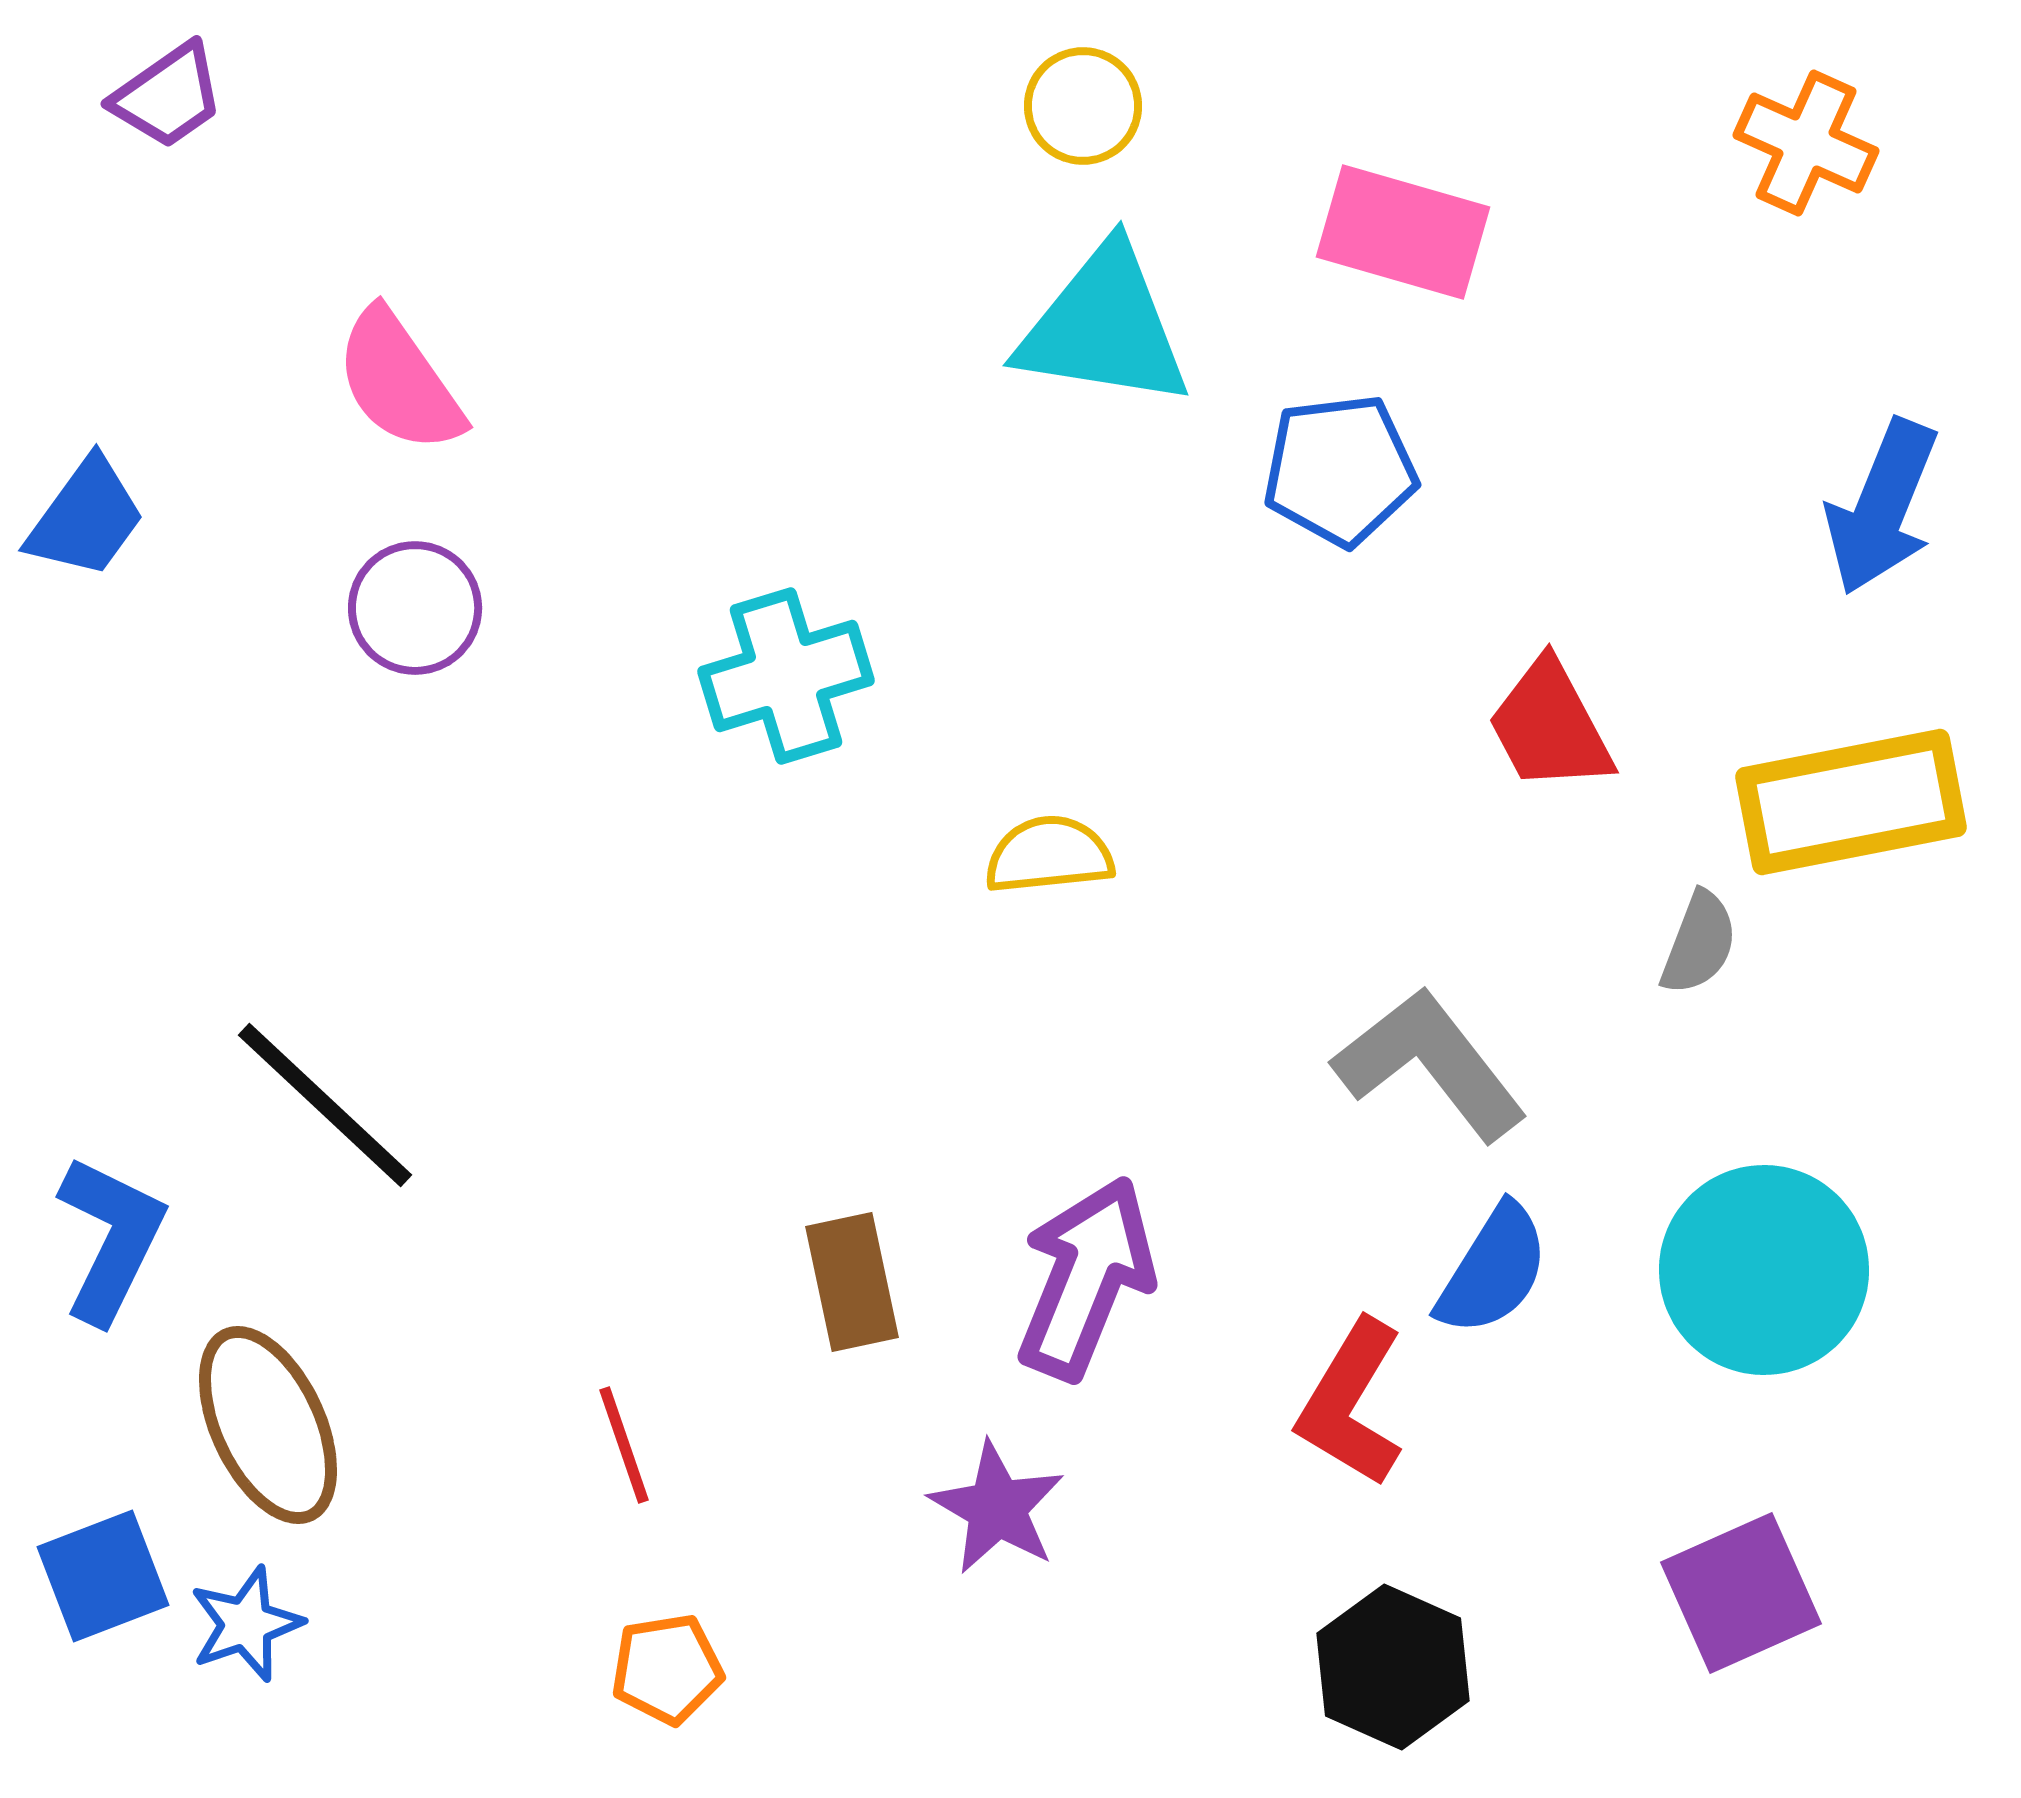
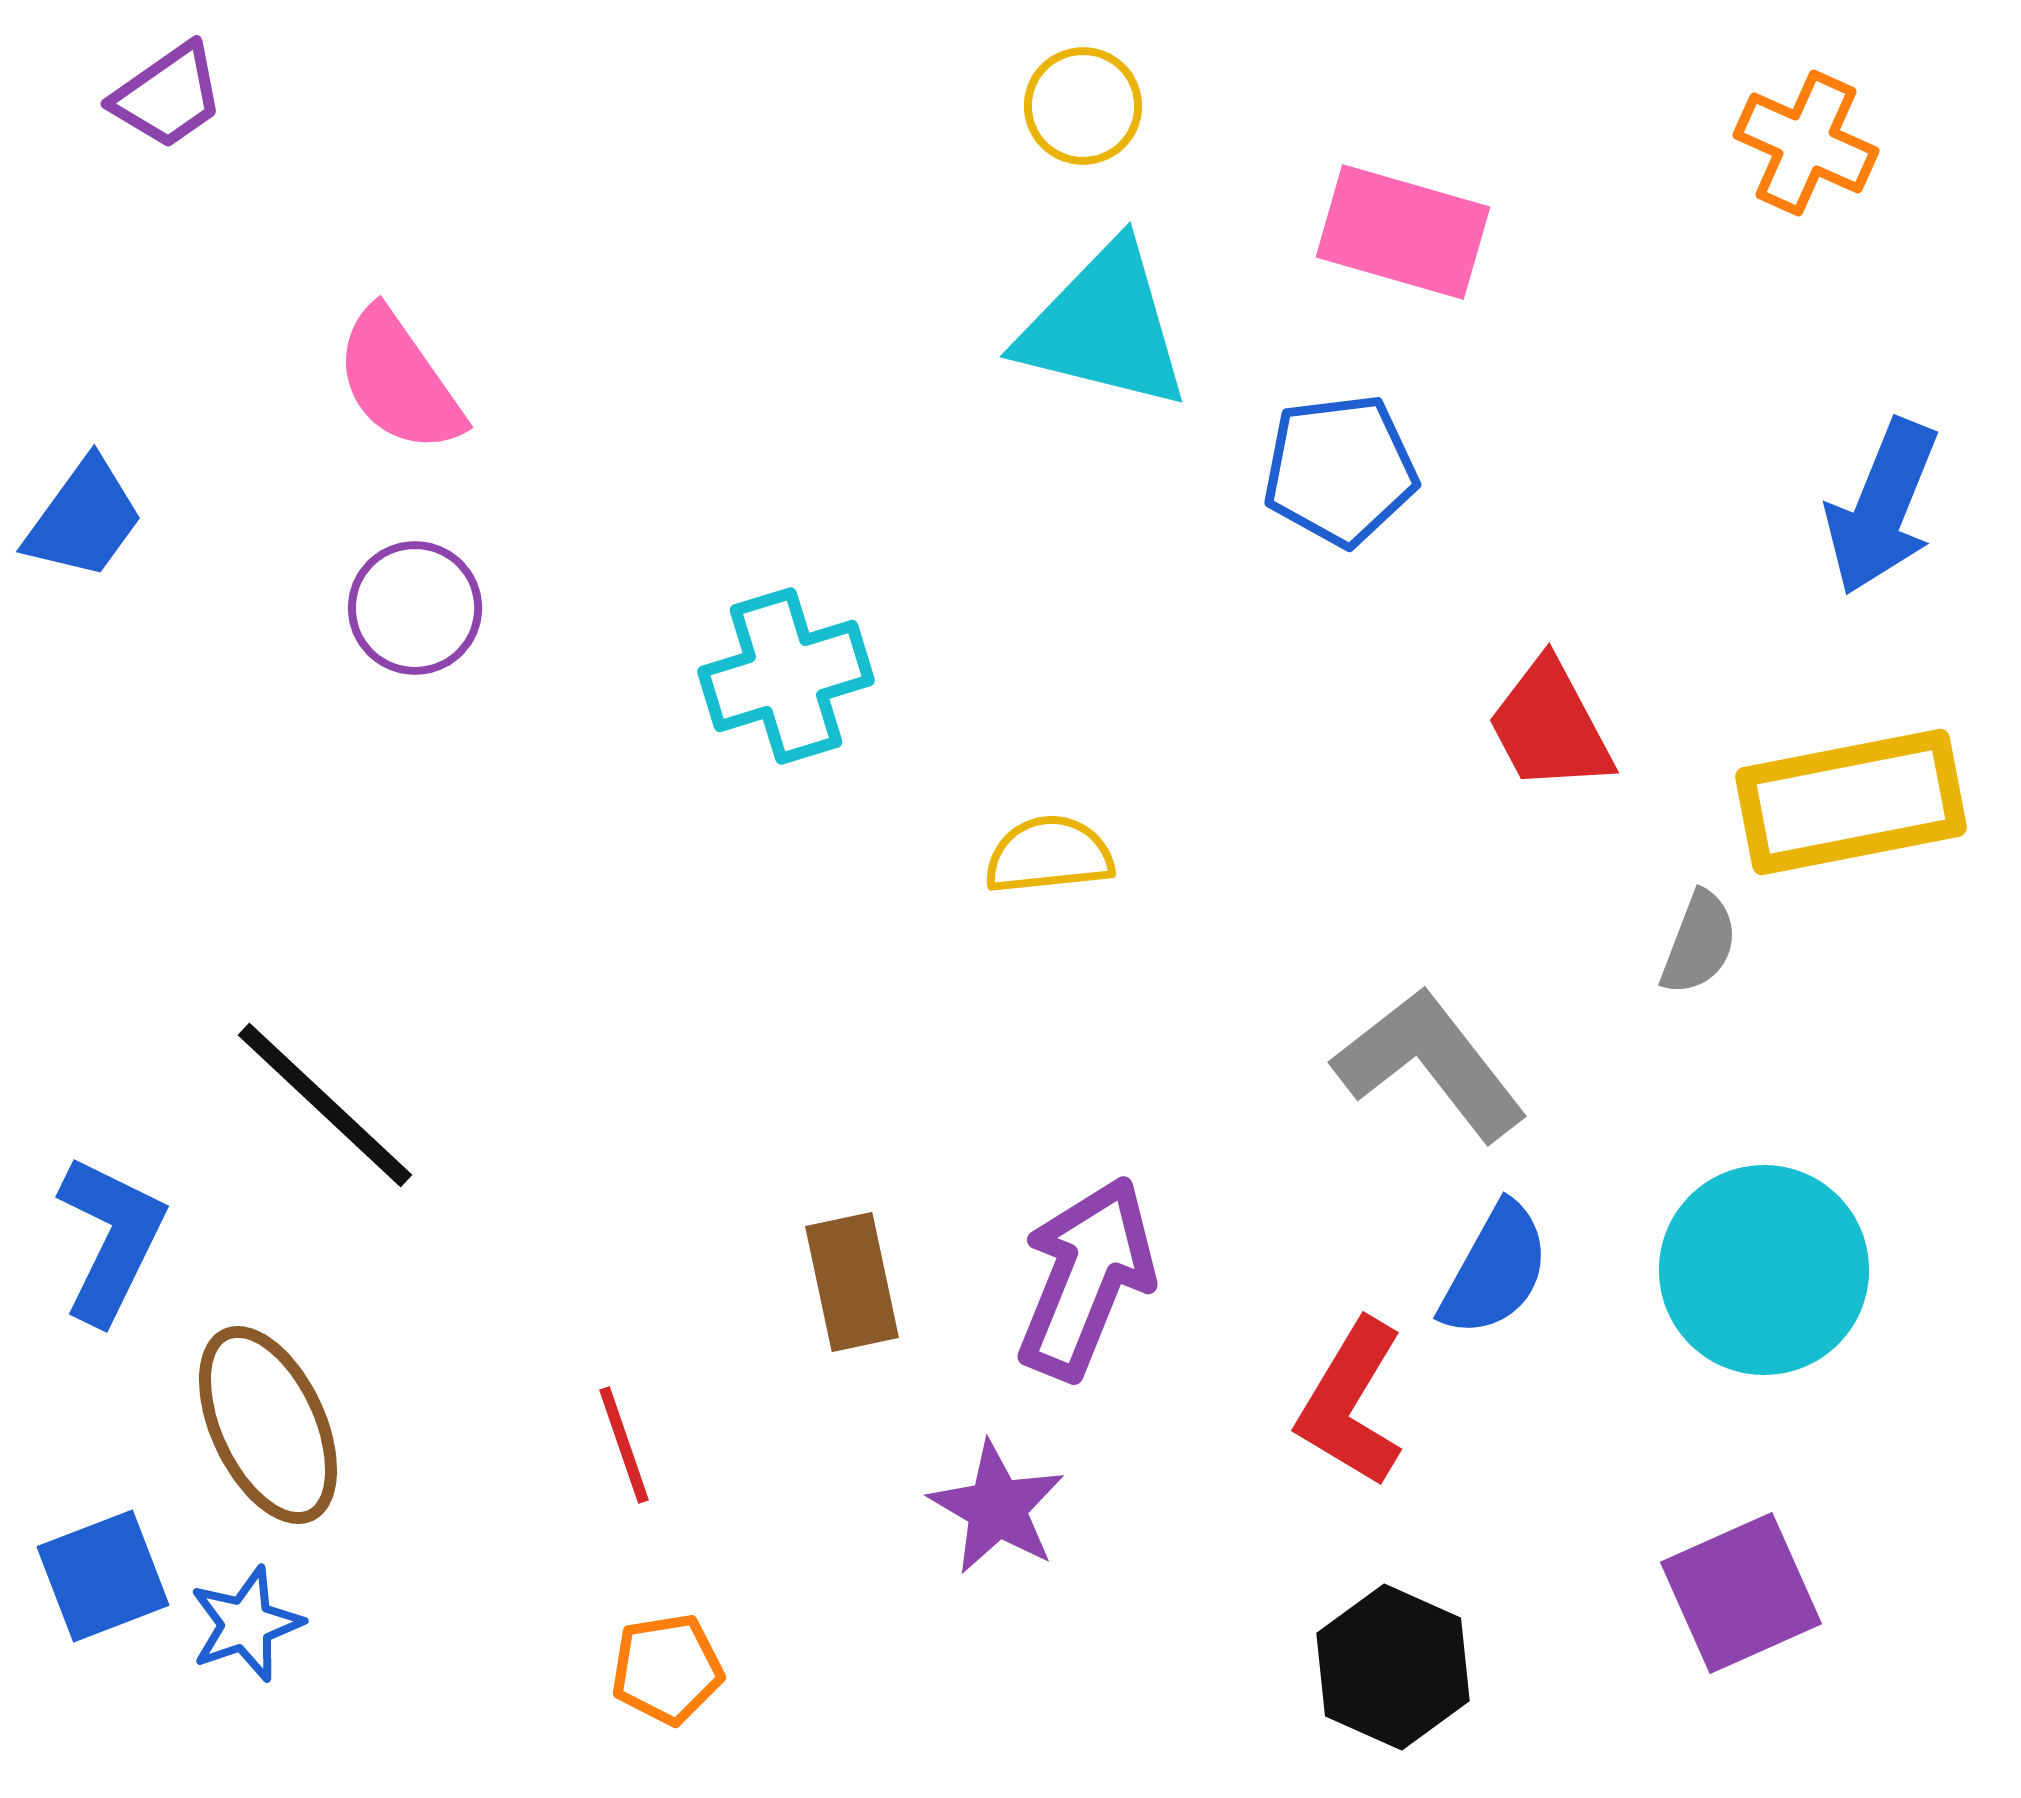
cyan triangle: rotated 5 degrees clockwise
blue trapezoid: moved 2 px left, 1 px down
blue semicircle: moved 2 px right; rotated 3 degrees counterclockwise
